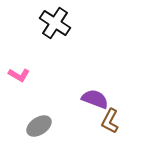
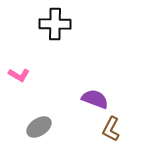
black cross: moved 1 px down; rotated 32 degrees counterclockwise
brown L-shape: moved 1 px right, 8 px down
gray ellipse: moved 1 px down
